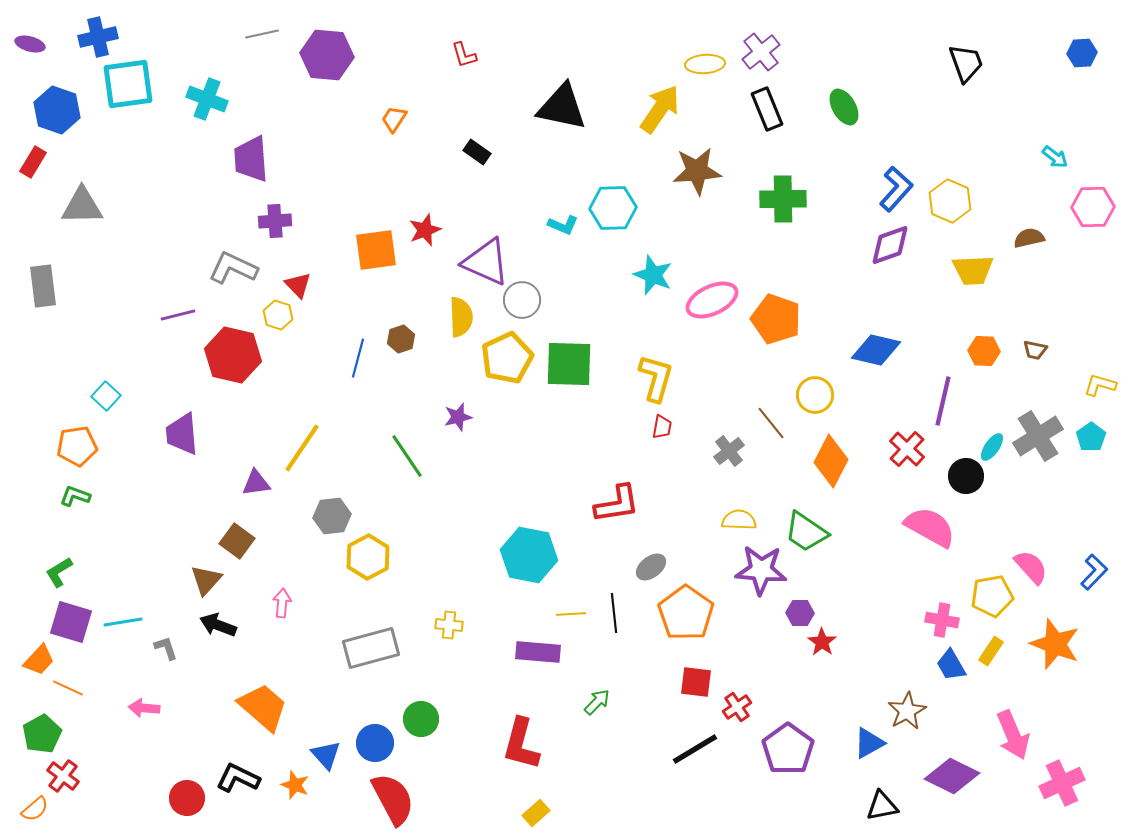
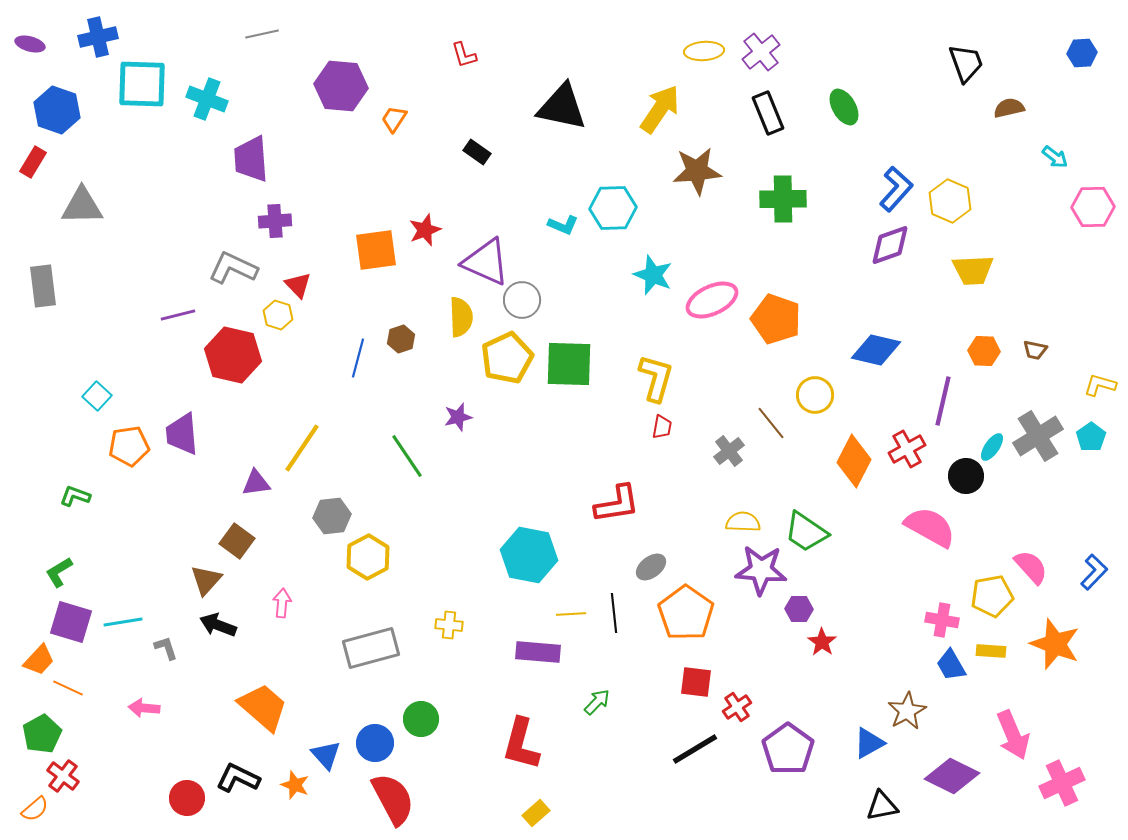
purple hexagon at (327, 55): moved 14 px right, 31 px down
yellow ellipse at (705, 64): moved 1 px left, 13 px up
cyan square at (128, 84): moved 14 px right; rotated 10 degrees clockwise
black rectangle at (767, 109): moved 1 px right, 4 px down
brown semicircle at (1029, 238): moved 20 px left, 130 px up
cyan square at (106, 396): moved 9 px left
orange pentagon at (77, 446): moved 52 px right
red cross at (907, 449): rotated 18 degrees clockwise
orange diamond at (831, 461): moved 23 px right
yellow semicircle at (739, 520): moved 4 px right, 2 px down
purple hexagon at (800, 613): moved 1 px left, 4 px up
yellow rectangle at (991, 651): rotated 60 degrees clockwise
